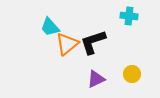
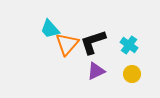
cyan cross: moved 29 px down; rotated 30 degrees clockwise
cyan trapezoid: moved 2 px down
orange triangle: rotated 10 degrees counterclockwise
purple triangle: moved 8 px up
